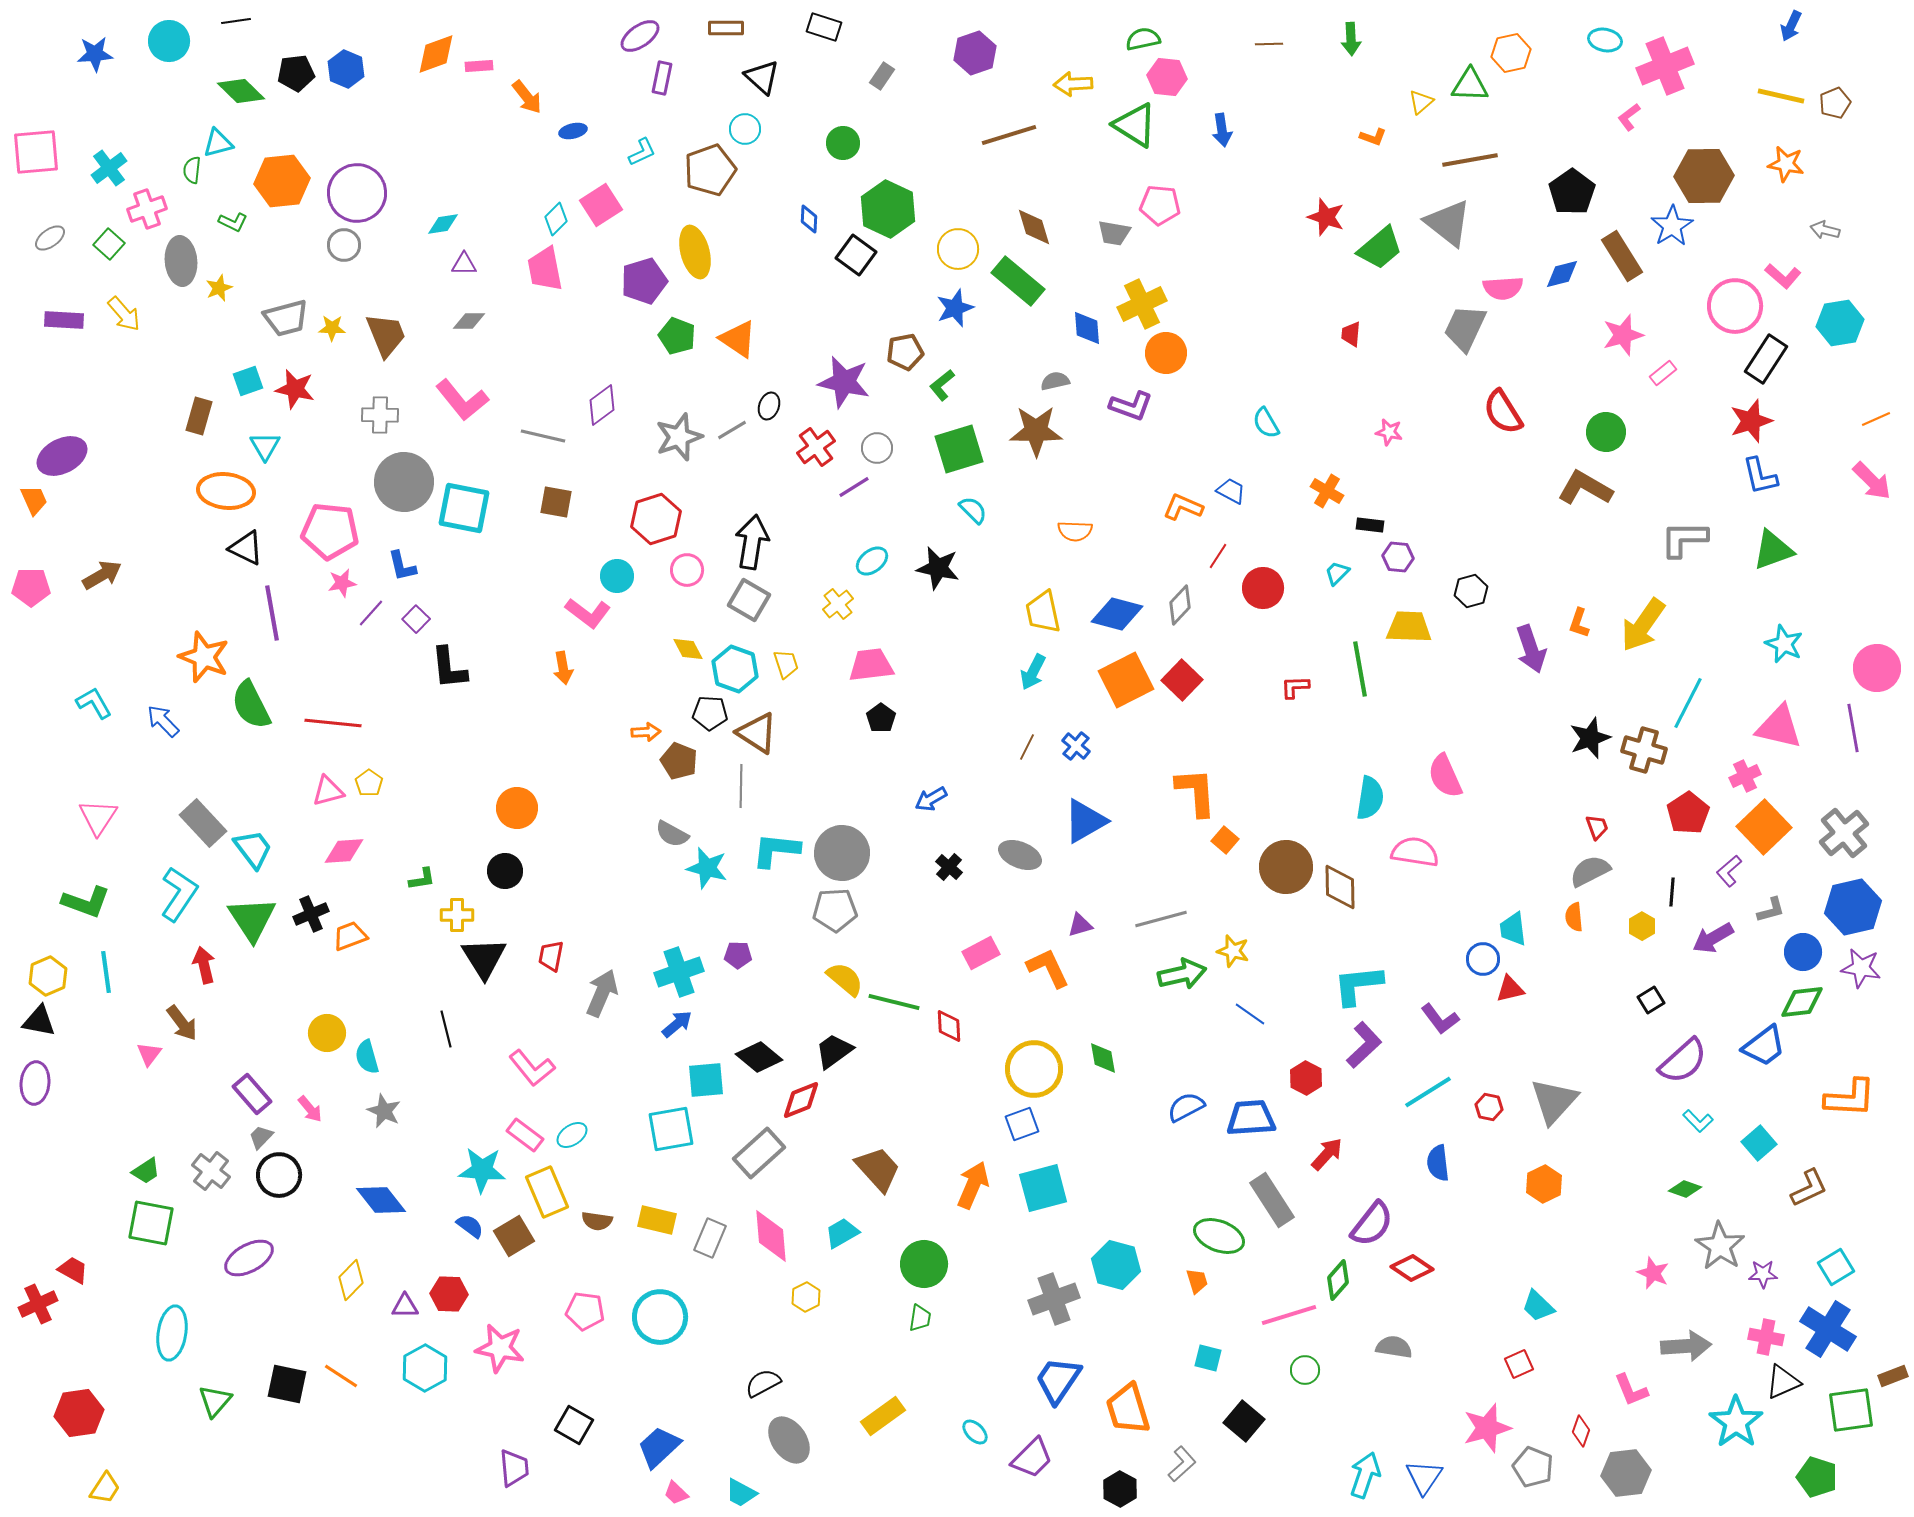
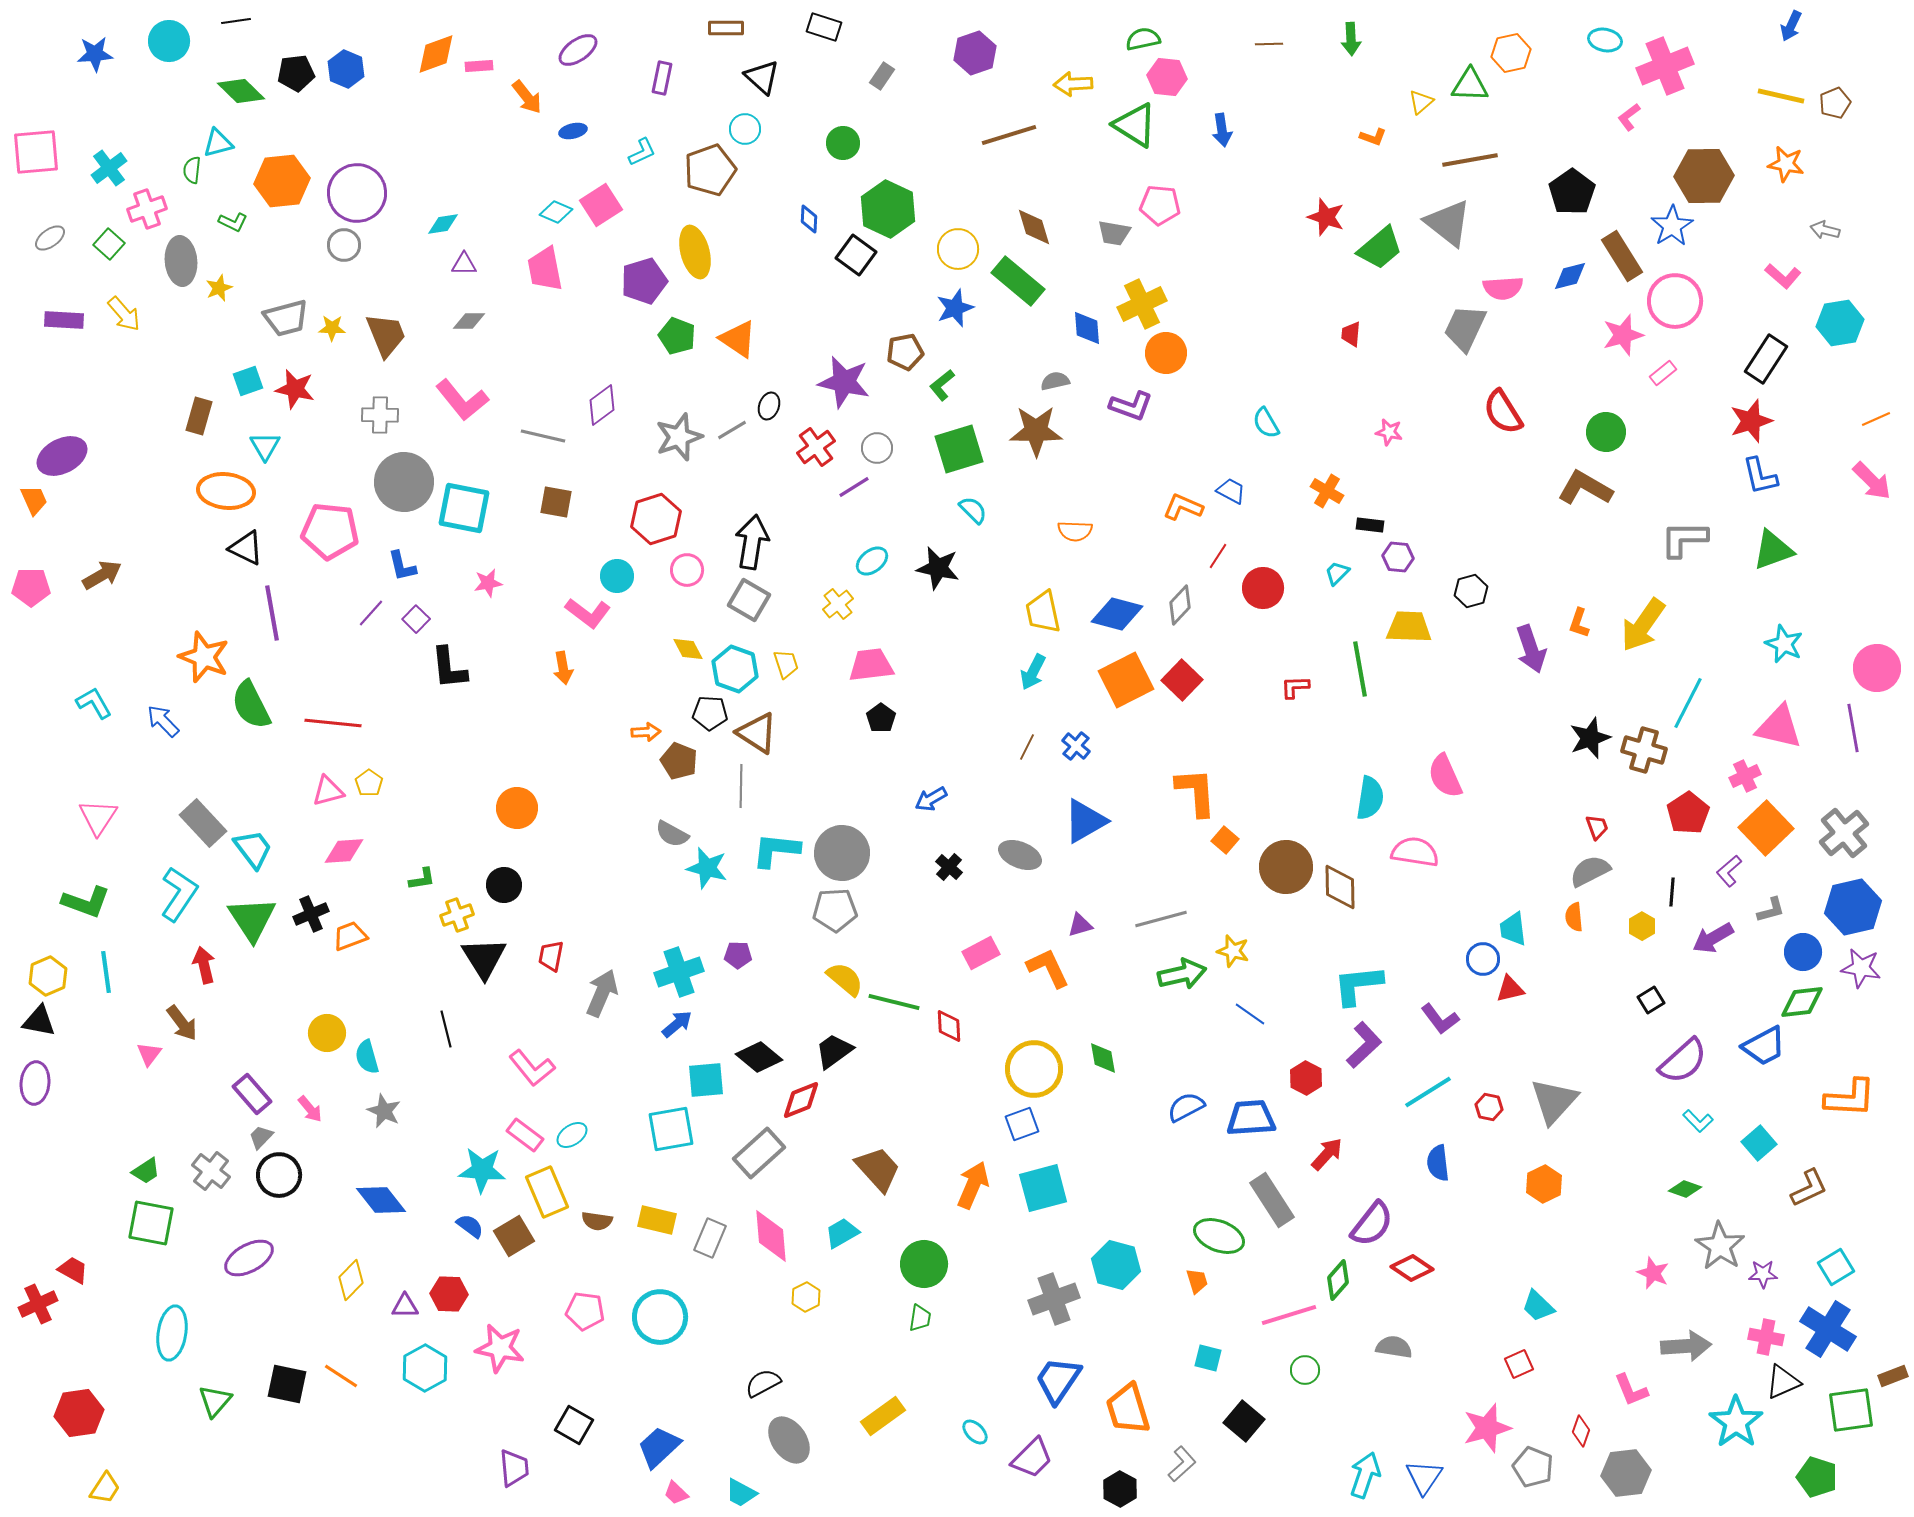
purple ellipse at (640, 36): moved 62 px left, 14 px down
cyan diamond at (556, 219): moved 7 px up; rotated 68 degrees clockwise
blue diamond at (1562, 274): moved 8 px right, 2 px down
pink circle at (1735, 306): moved 60 px left, 5 px up
pink star at (342, 583): moved 146 px right
orange square at (1764, 827): moved 2 px right, 1 px down
black circle at (505, 871): moved 1 px left, 14 px down
yellow cross at (457, 915): rotated 20 degrees counterclockwise
blue trapezoid at (1764, 1046): rotated 9 degrees clockwise
